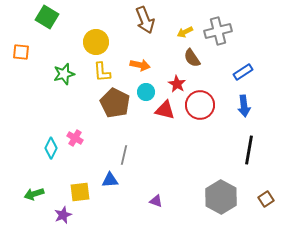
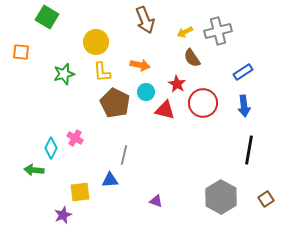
red circle: moved 3 px right, 2 px up
green arrow: moved 24 px up; rotated 24 degrees clockwise
